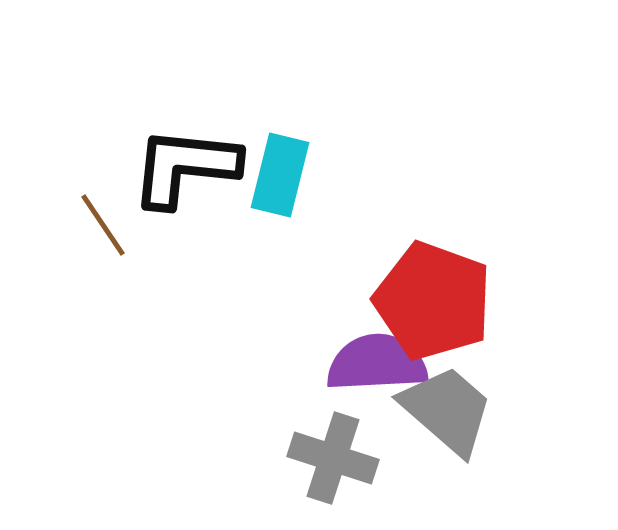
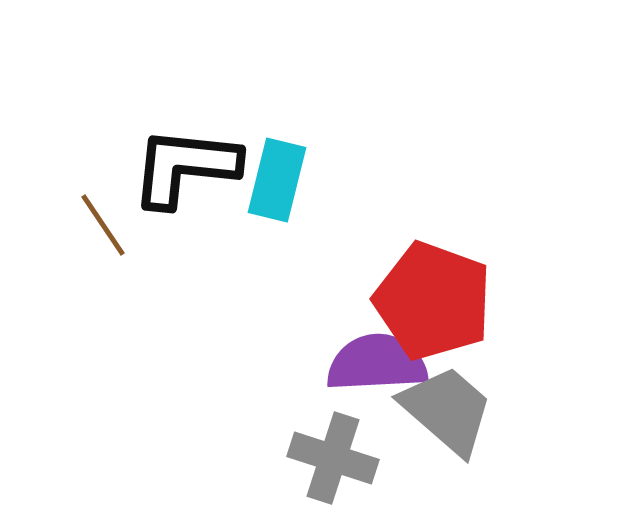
cyan rectangle: moved 3 px left, 5 px down
